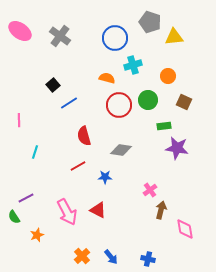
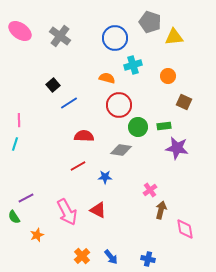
green circle: moved 10 px left, 27 px down
red semicircle: rotated 108 degrees clockwise
cyan line: moved 20 px left, 8 px up
